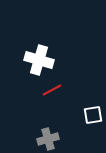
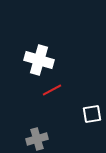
white square: moved 1 px left, 1 px up
gray cross: moved 11 px left
